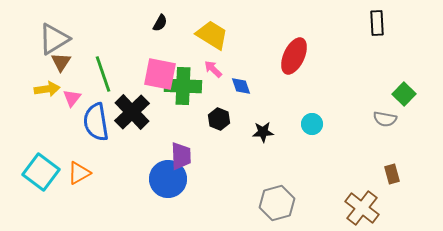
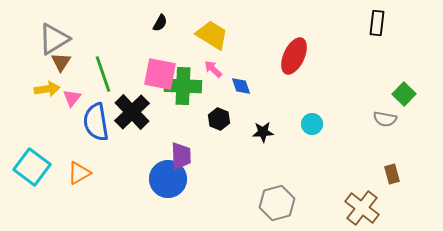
black rectangle: rotated 10 degrees clockwise
cyan square: moved 9 px left, 5 px up
